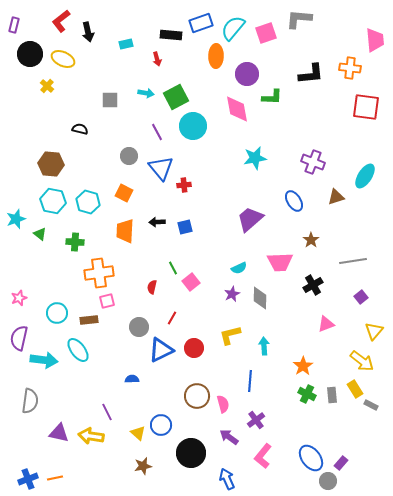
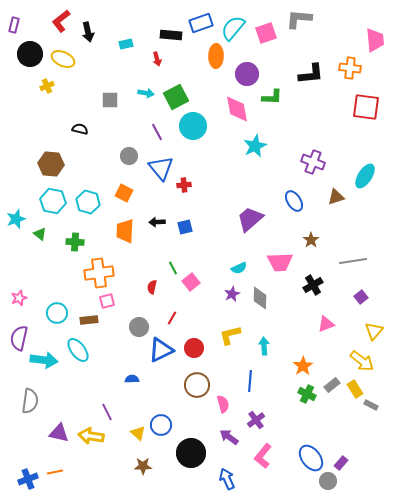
yellow cross at (47, 86): rotated 24 degrees clockwise
cyan star at (255, 158): moved 12 px up; rotated 15 degrees counterclockwise
gray rectangle at (332, 395): moved 10 px up; rotated 56 degrees clockwise
brown circle at (197, 396): moved 11 px up
brown star at (143, 466): rotated 12 degrees clockwise
orange line at (55, 478): moved 6 px up
